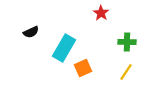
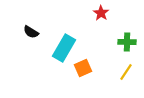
black semicircle: rotated 56 degrees clockwise
